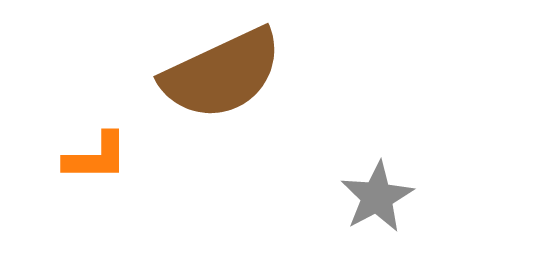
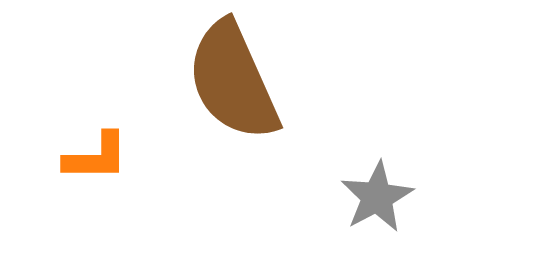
brown semicircle: moved 11 px right, 7 px down; rotated 91 degrees clockwise
